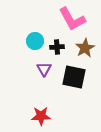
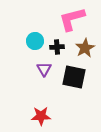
pink L-shape: rotated 104 degrees clockwise
